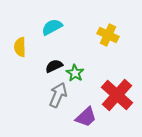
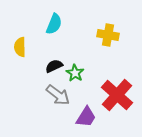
cyan semicircle: moved 2 px right, 3 px up; rotated 140 degrees clockwise
yellow cross: rotated 15 degrees counterclockwise
gray arrow: rotated 105 degrees clockwise
purple trapezoid: rotated 15 degrees counterclockwise
